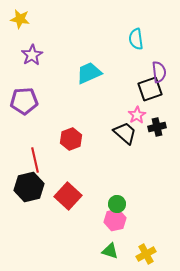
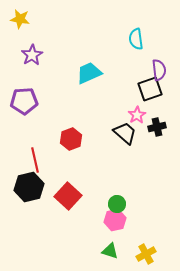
purple semicircle: moved 2 px up
